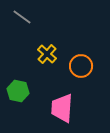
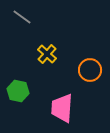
orange circle: moved 9 px right, 4 px down
